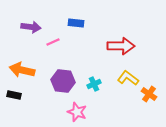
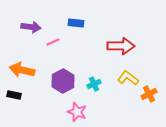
purple hexagon: rotated 25 degrees clockwise
orange cross: rotated 28 degrees clockwise
